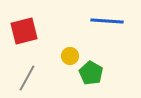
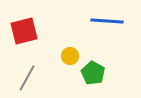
green pentagon: moved 2 px right
